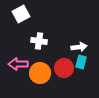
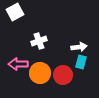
white square: moved 6 px left, 2 px up
white cross: rotated 28 degrees counterclockwise
red circle: moved 1 px left, 7 px down
